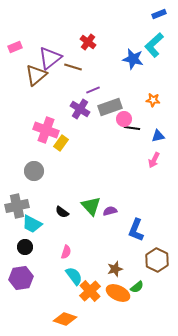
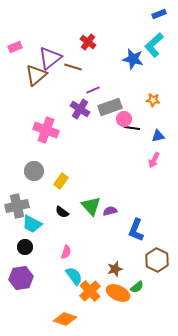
yellow rectangle: moved 38 px down
